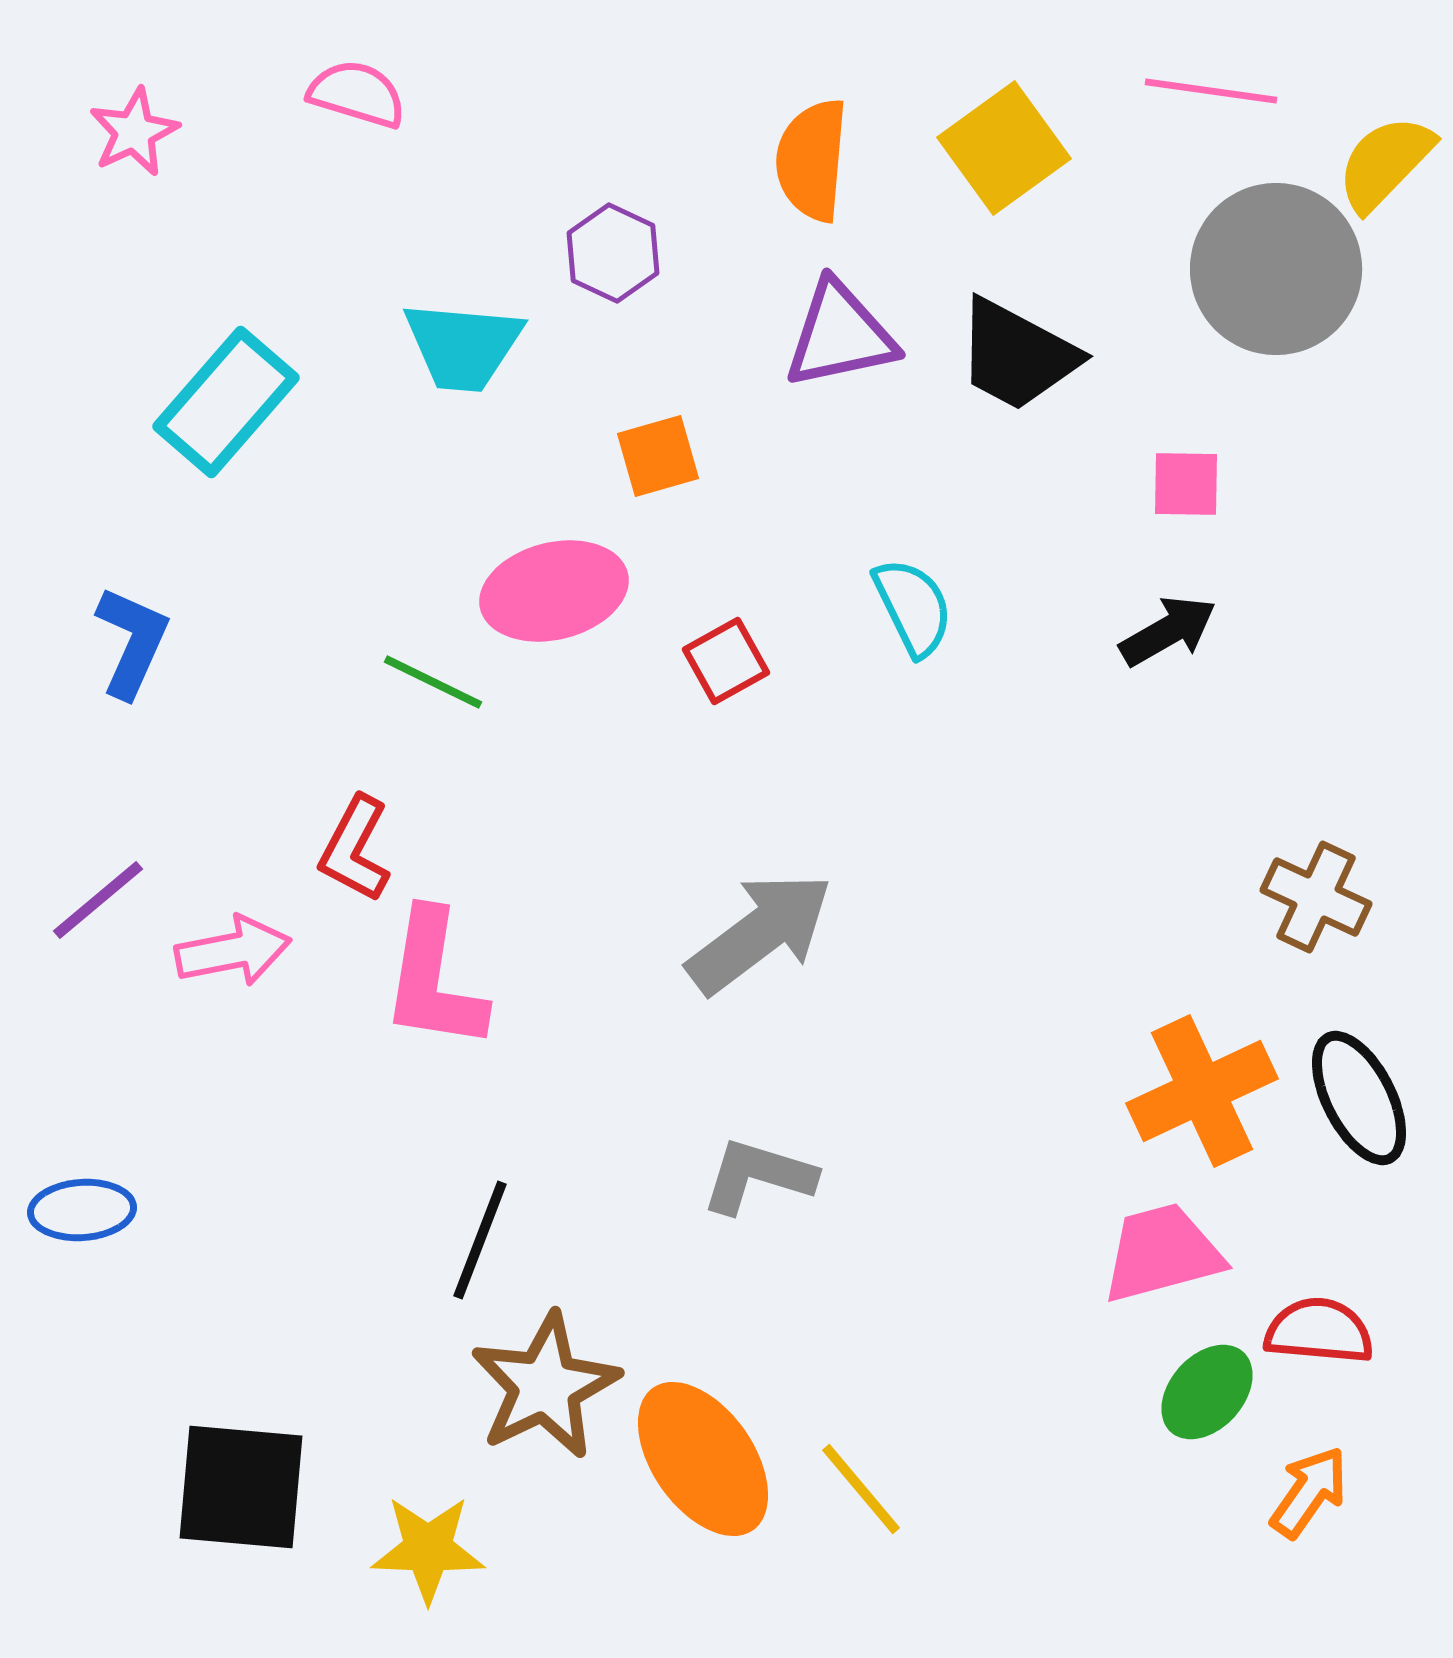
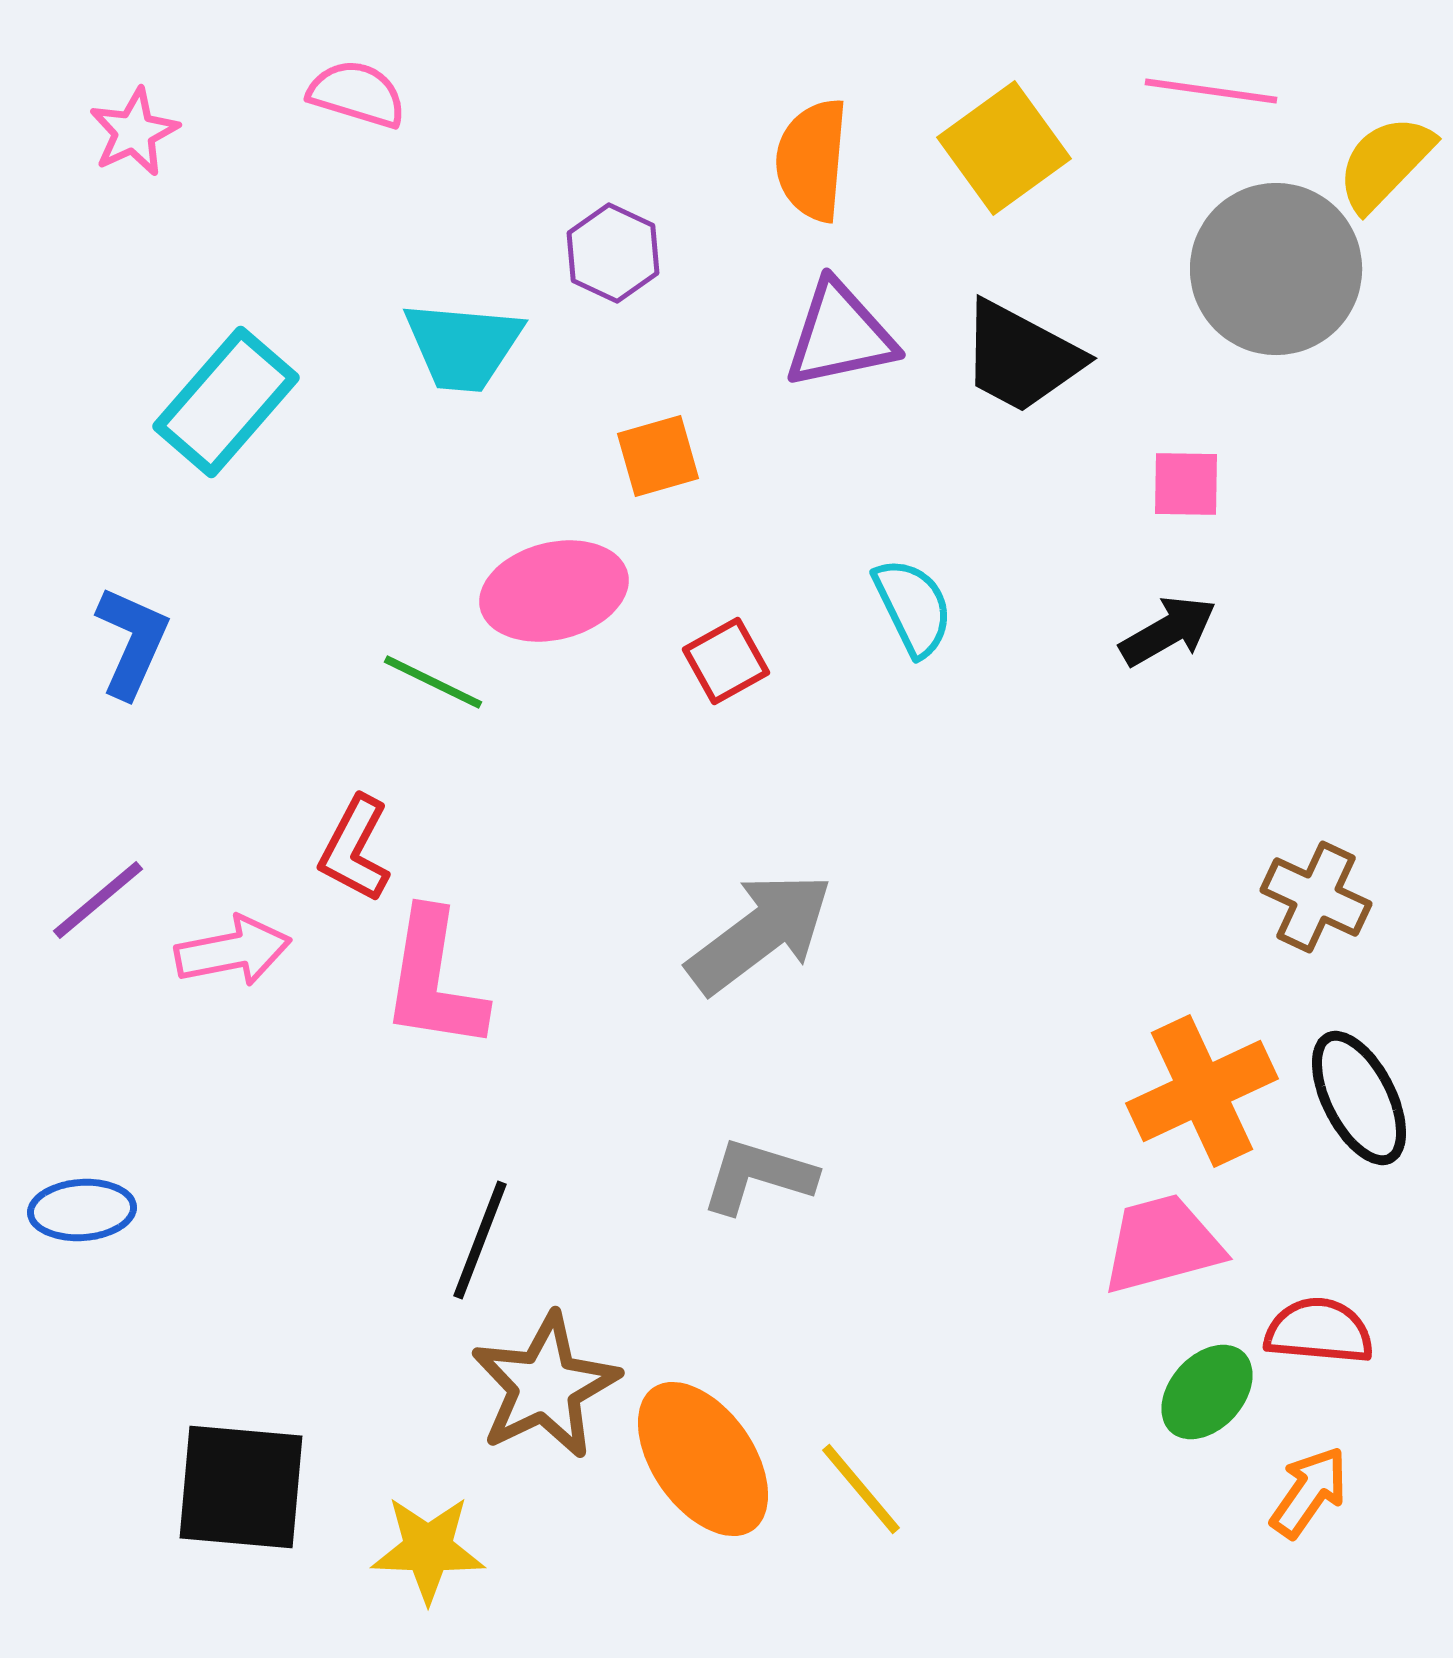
black trapezoid: moved 4 px right, 2 px down
pink trapezoid: moved 9 px up
